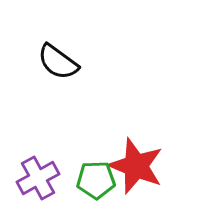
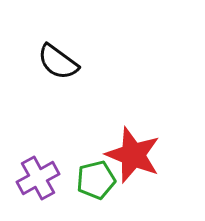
red star: moved 3 px left, 11 px up
green pentagon: rotated 12 degrees counterclockwise
